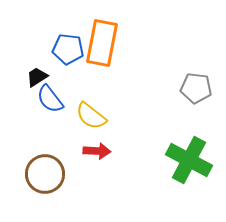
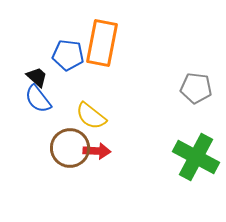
blue pentagon: moved 6 px down
black trapezoid: rotated 75 degrees clockwise
blue semicircle: moved 12 px left
green cross: moved 7 px right, 3 px up
brown circle: moved 25 px right, 26 px up
